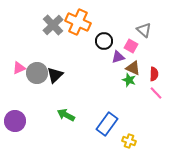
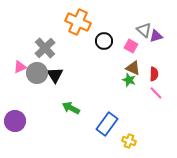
gray cross: moved 8 px left, 23 px down
purple triangle: moved 38 px right, 21 px up
pink triangle: moved 1 px right, 1 px up
black triangle: rotated 18 degrees counterclockwise
green arrow: moved 5 px right, 7 px up
